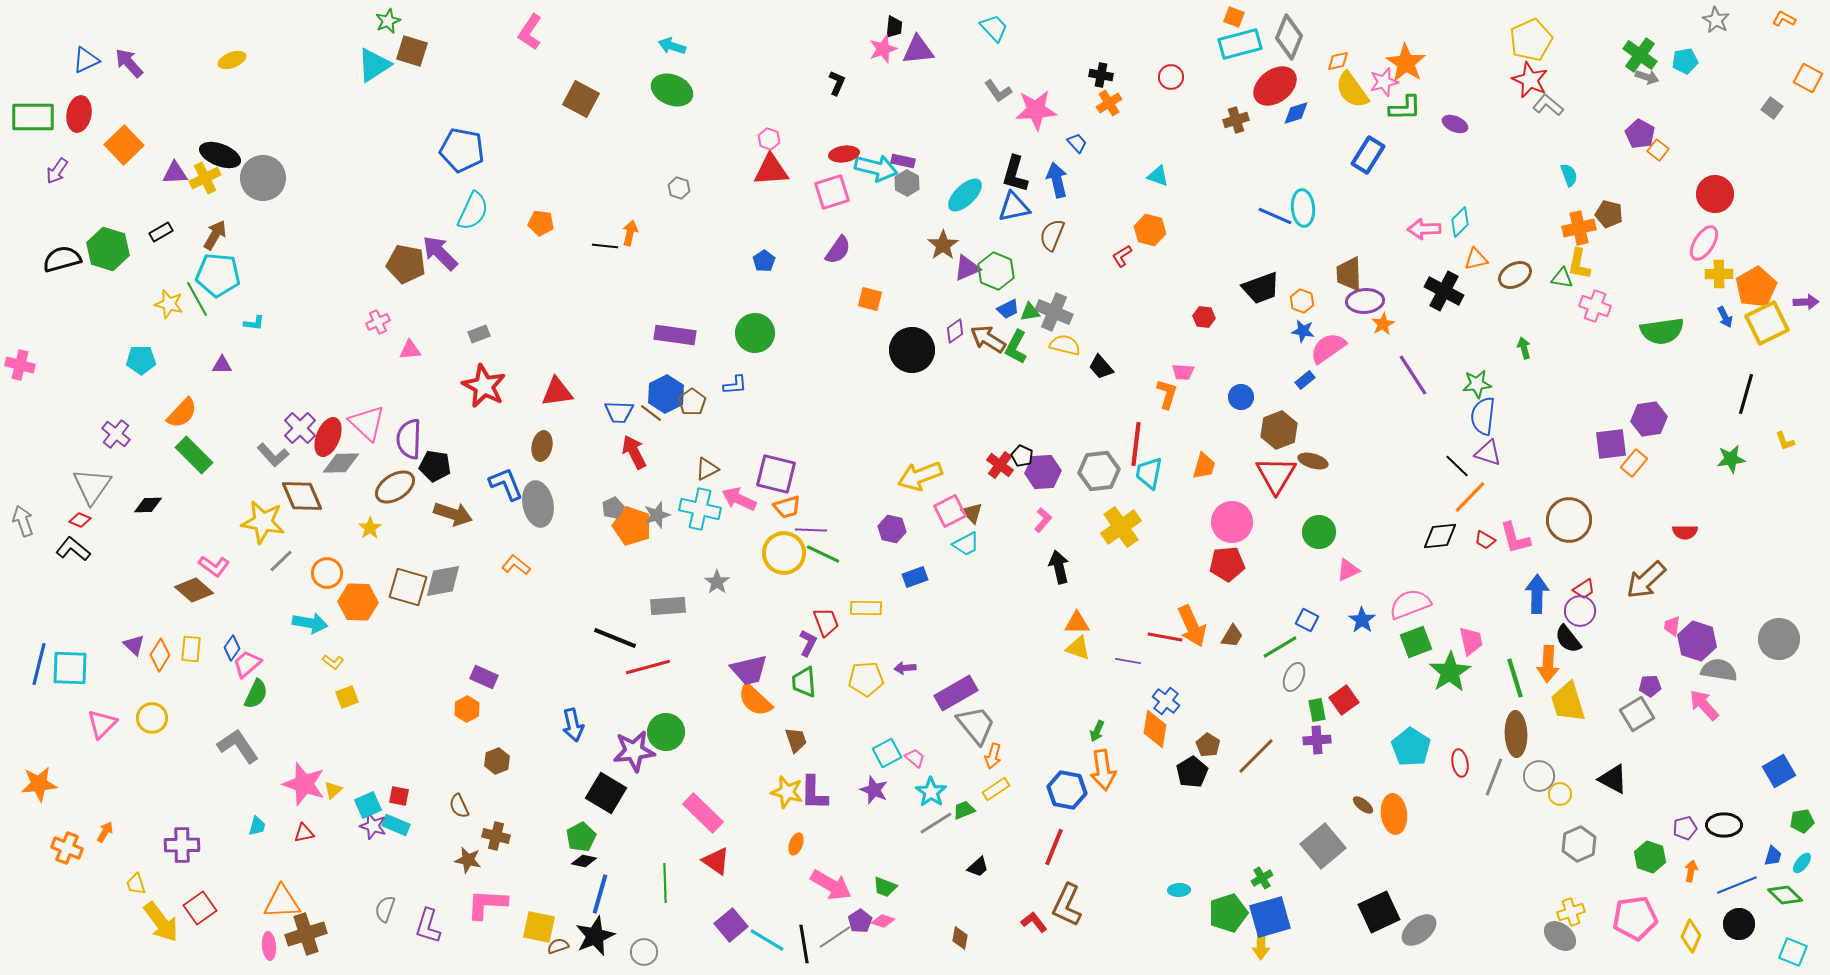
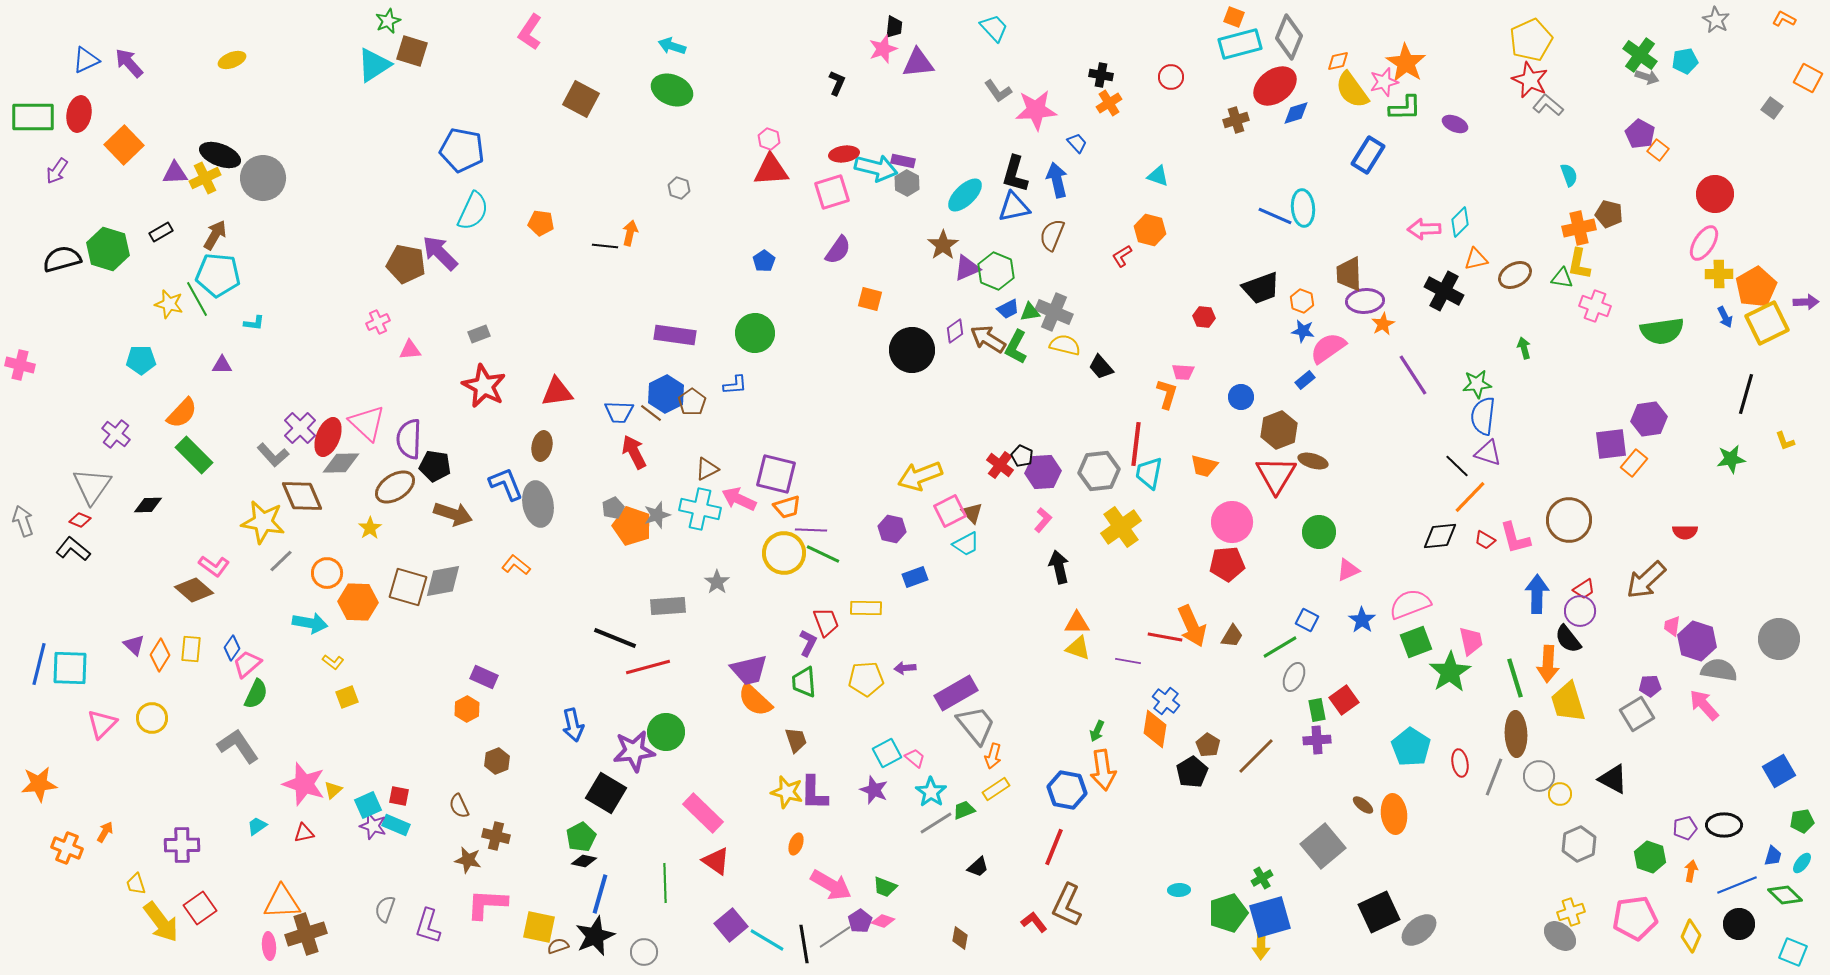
purple triangle at (918, 50): moved 13 px down
orange trapezoid at (1204, 466): rotated 88 degrees clockwise
cyan trapezoid at (257, 826): rotated 140 degrees counterclockwise
